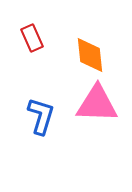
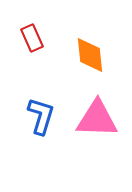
pink triangle: moved 15 px down
